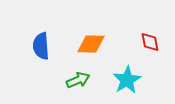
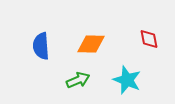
red diamond: moved 1 px left, 3 px up
cyan star: rotated 20 degrees counterclockwise
